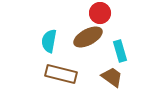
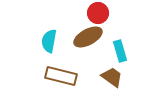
red circle: moved 2 px left
brown rectangle: moved 2 px down
